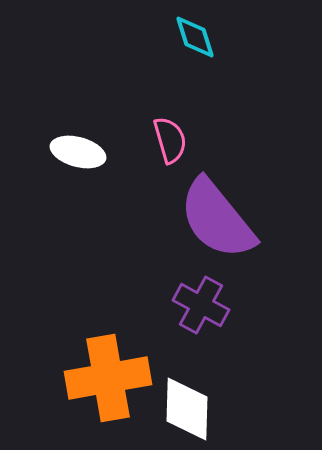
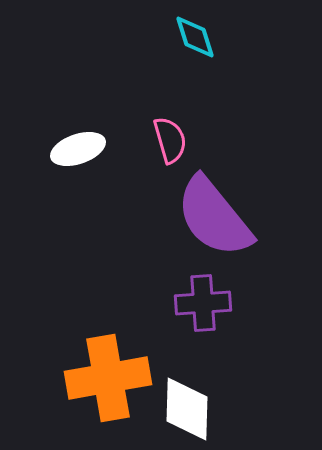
white ellipse: moved 3 px up; rotated 34 degrees counterclockwise
purple semicircle: moved 3 px left, 2 px up
purple cross: moved 2 px right, 2 px up; rotated 32 degrees counterclockwise
